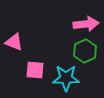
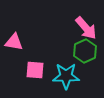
pink arrow: moved 4 px down; rotated 55 degrees clockwise
pink triangle: rotated 12 degrees counterclockwise
cyan star: moved 2 px up
